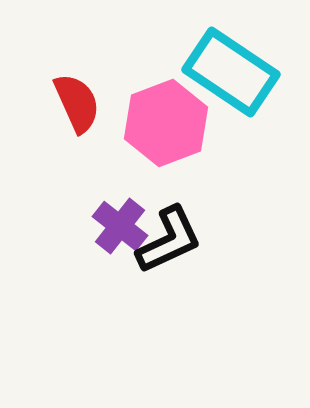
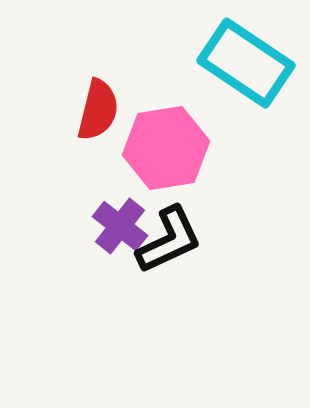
cyan rectangle: moved 15 px right, 9 px up
red semicircle: moved 21 px right, 7 px down; rotated 38 degrees clockwise
pink hexagon: moved 25 px down; rotated 12 degrees clockwise
